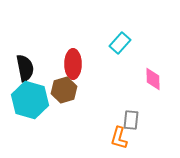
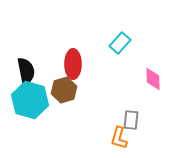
black semicircle: moved 1 px right, 3 px down
